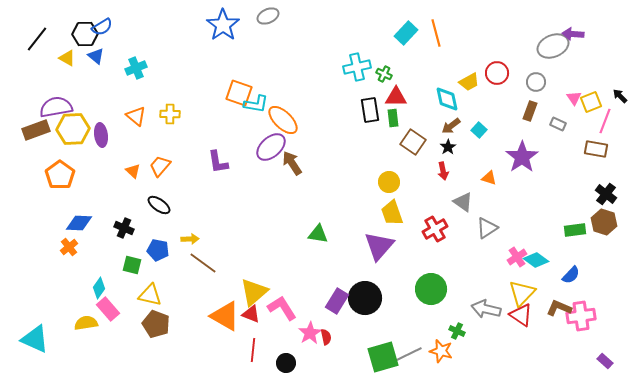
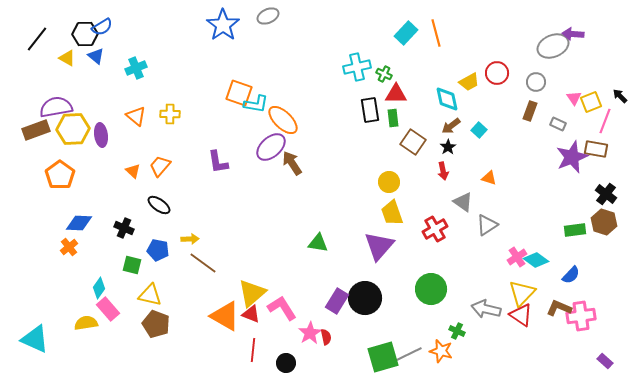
red triangle at (396, 97): moved 3 px up
purple star at (522, 157): moved 50 px right; rotated 12 degrees clockwise
gray triangle at (487, 228): moved 3 px up
green triangle at (318, 234): moved 9 px down
yellow triangle at (254, 292): moved 2 px left, 1 px down
